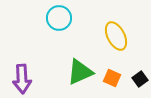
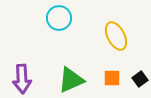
green triangle: moved 9 px left, 8 px down
orange square: rotated 24 degrees counterclockwise
